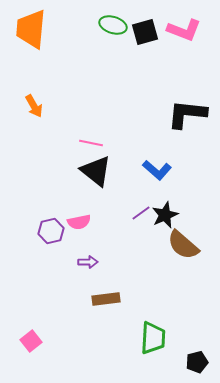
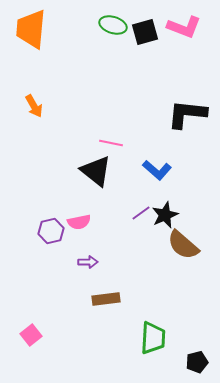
pink L-shape: moved 3 px up
pink line: moved 20 px right
pink square: moved 6 px up
